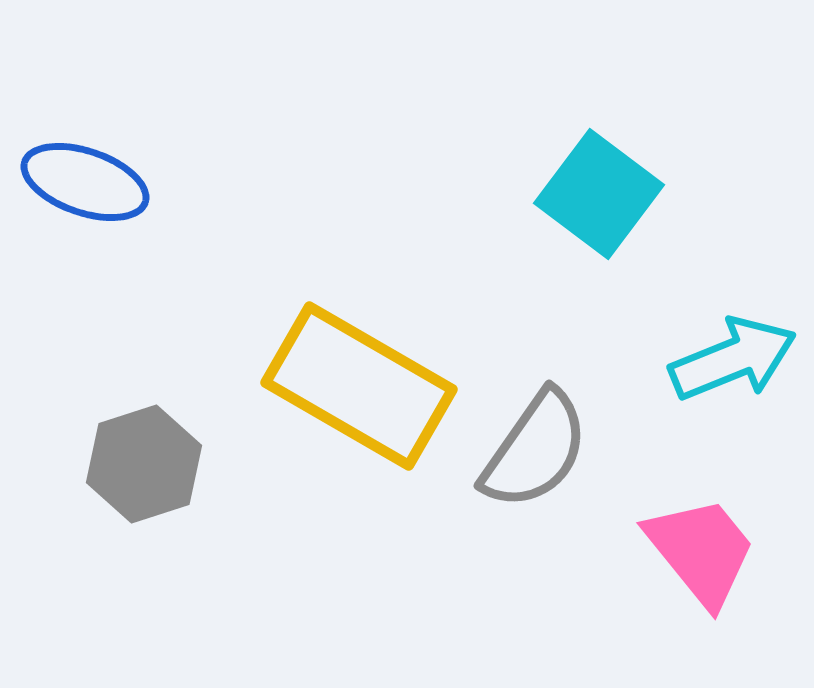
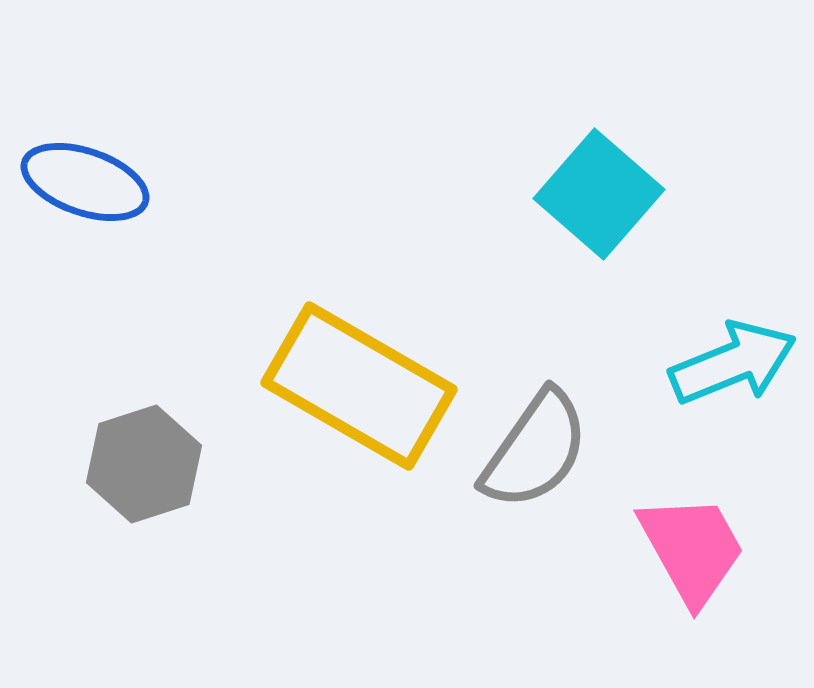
cyan square: rotated 4 degrees clockwise
cyan arrow: moved 4 px down
pink trapezoid: moved 9 px left, 2 px up; rotated 10 degrees clockwise
